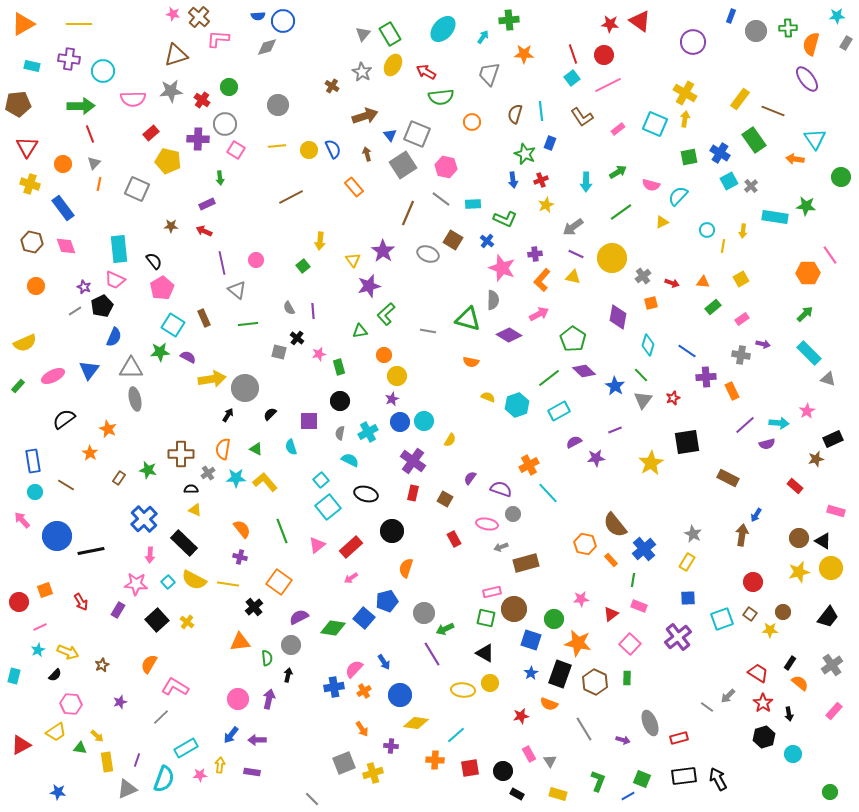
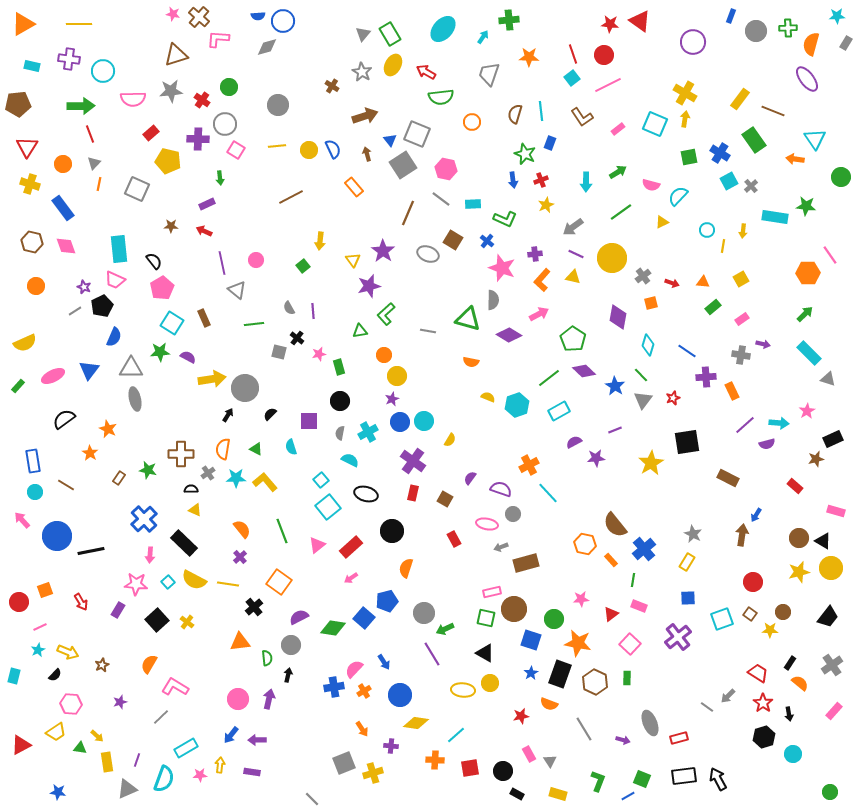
orange star at (524, 54): moved 5 px right, 3 px down
blue triangle at (390, 135): moved 5 px down
pink hexagon at (446, 167): moved 2 px down
green line at (248, 324): moved 6 px right
cyan square at (173, 325): moved 1 px left, 2 px up
purple cross at (240, 557): rotated 32 degrees clockwise
